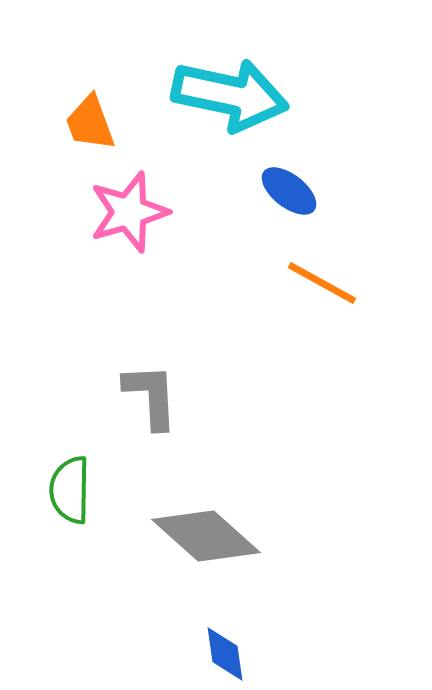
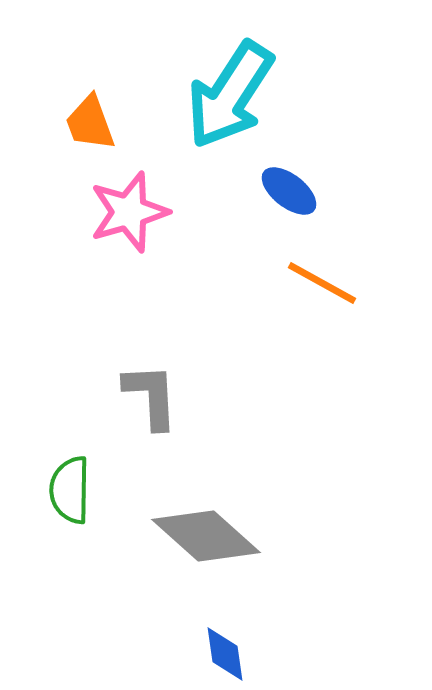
cyan arrow: rotated 111 degrees clockwise
